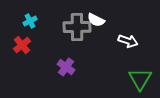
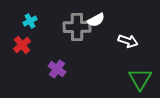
white semicircle: rotated 54 degrees counterclockwise
purple cross: moved 9 px left, 2 px down
